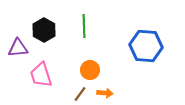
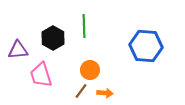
black hexagon: moved 9 px right, 8 px down
purple triangle: moved 2 px down
brown line: moved 1 px right, 3 px up
